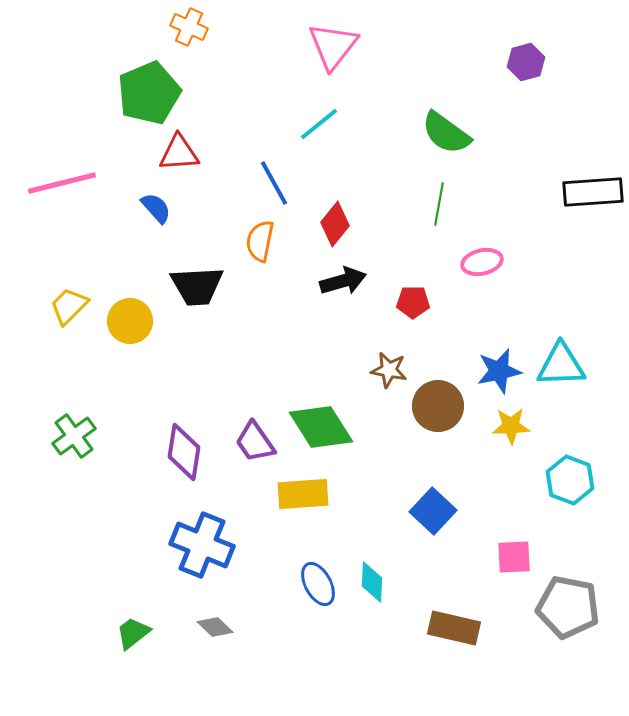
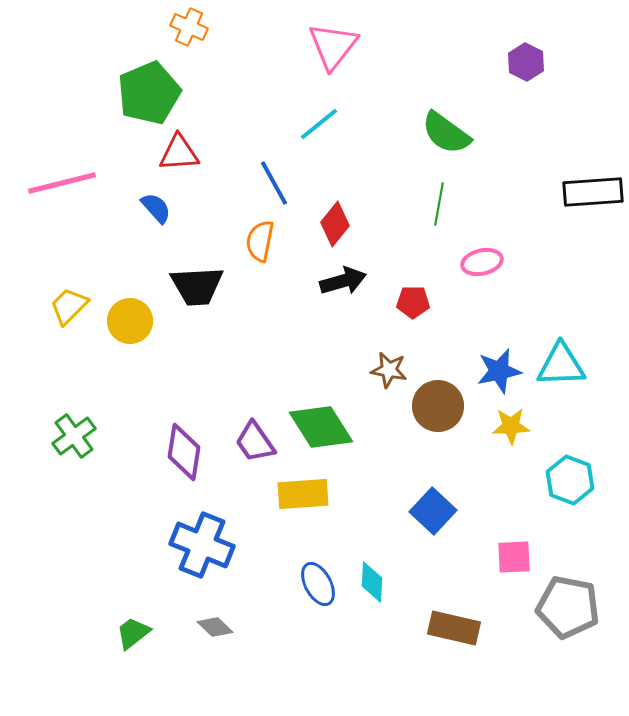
purple hexagon: rotated 18 degrees counterclockwise
